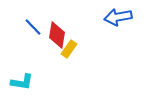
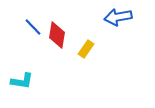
yellow rectangle: moved 17 px right
cyan L-shape: moved 1 px up
